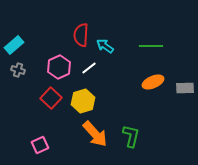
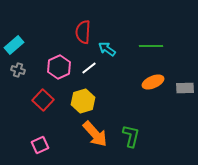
red semicircle: moved 2 px right, 3 px up
cyan arrow: moved 2 px right, 3 px down
red square: moved 8 px left, 2 px down
